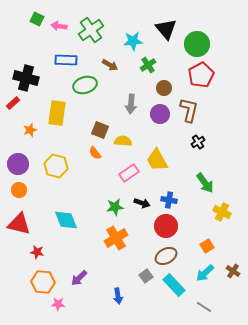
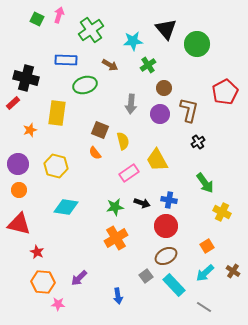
pink arrow at (59, 26): moved 11 px up; rotated 98 degrees clockwise
red pentagon at (201, 75): moved 24 px right, 17 px down
yellow semicircle at (123, 141): rotated 72 degrees clockwise
cyan diamond at (66, 220): moved 13 px up; rotated 60 degrees counterclockwise
red star at (37, 252): rotated 16 degrees clockwise
